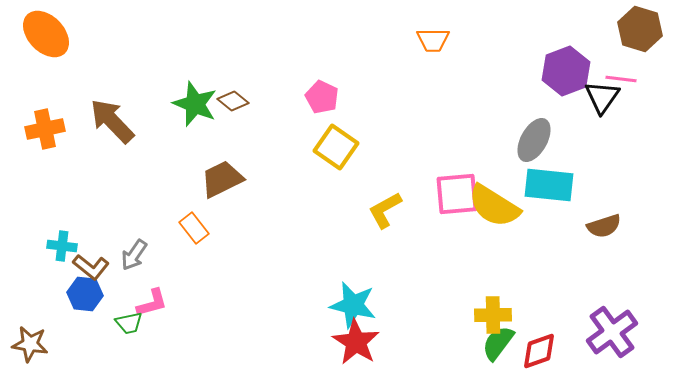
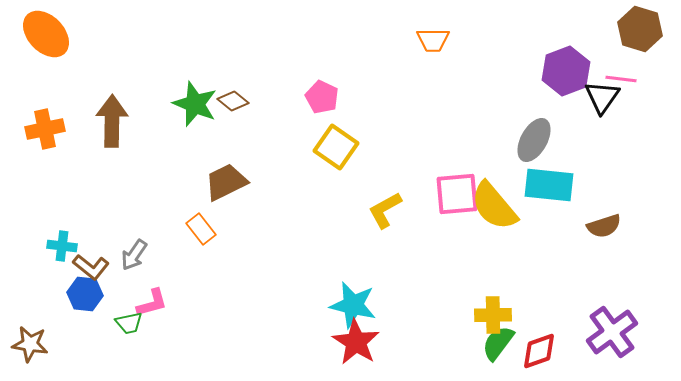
brown arrow: rotated 45 degrees clockwise
brown trapezoid: moved 4 px right, 3 px down
yellow semicircle: rotated 18 degrees clockwise
orange rectangle: moved 7 px right, 1 px down
